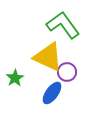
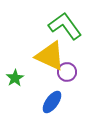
green L-shape: moved 2 px right, 1 px down
yellow triangle: moved 2 px right, 1 px up
blue ellipse: moved 9 px down
